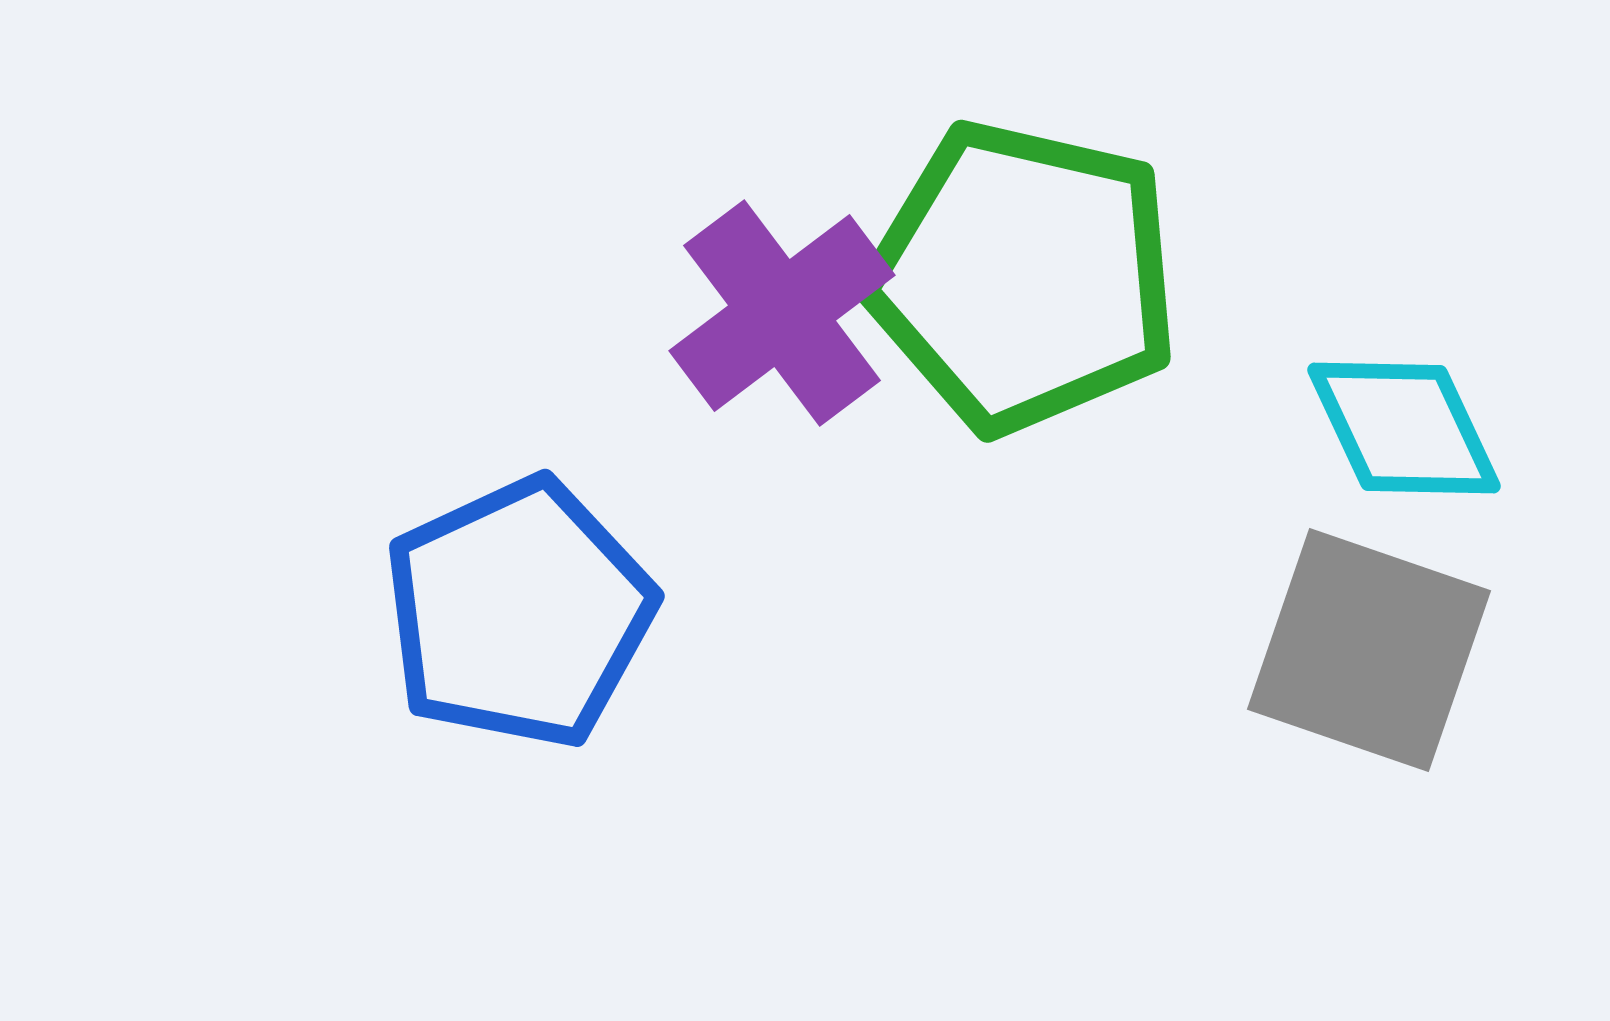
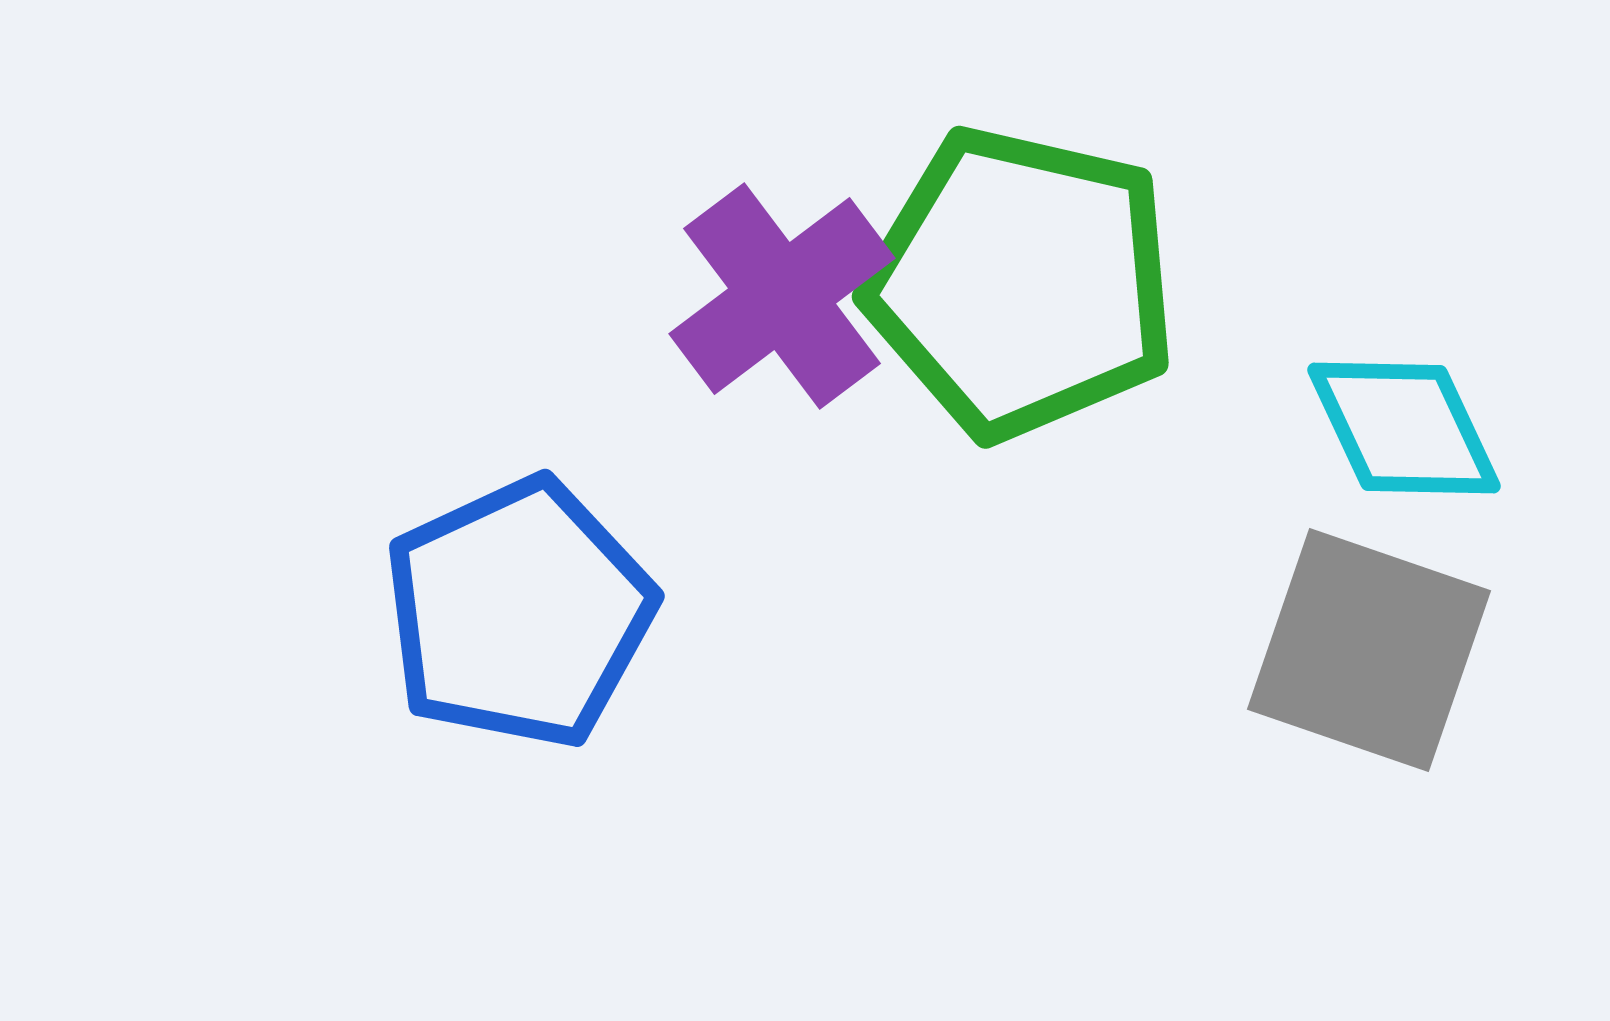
green pentagon: moved 2 px left, 6 px down
purple cross: moved 17 px up
